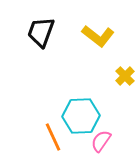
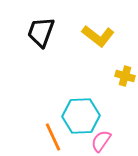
yellow cross: rotated 30 degrees counterclockwise
